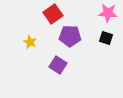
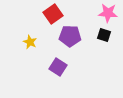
black square: moved 2 px left, 3 px up
purple square: moved 2 px down
